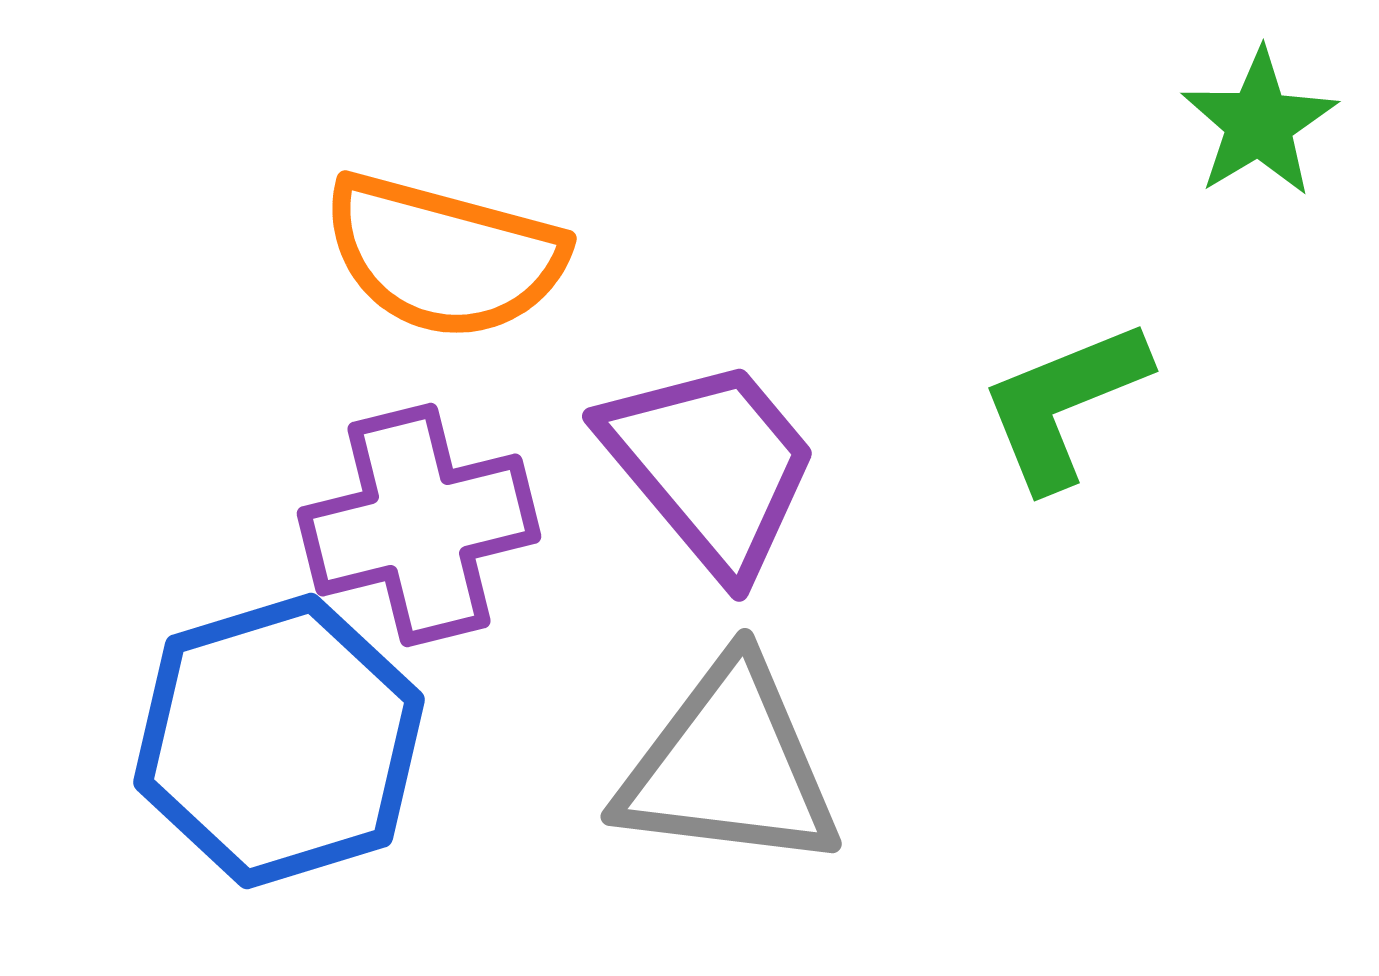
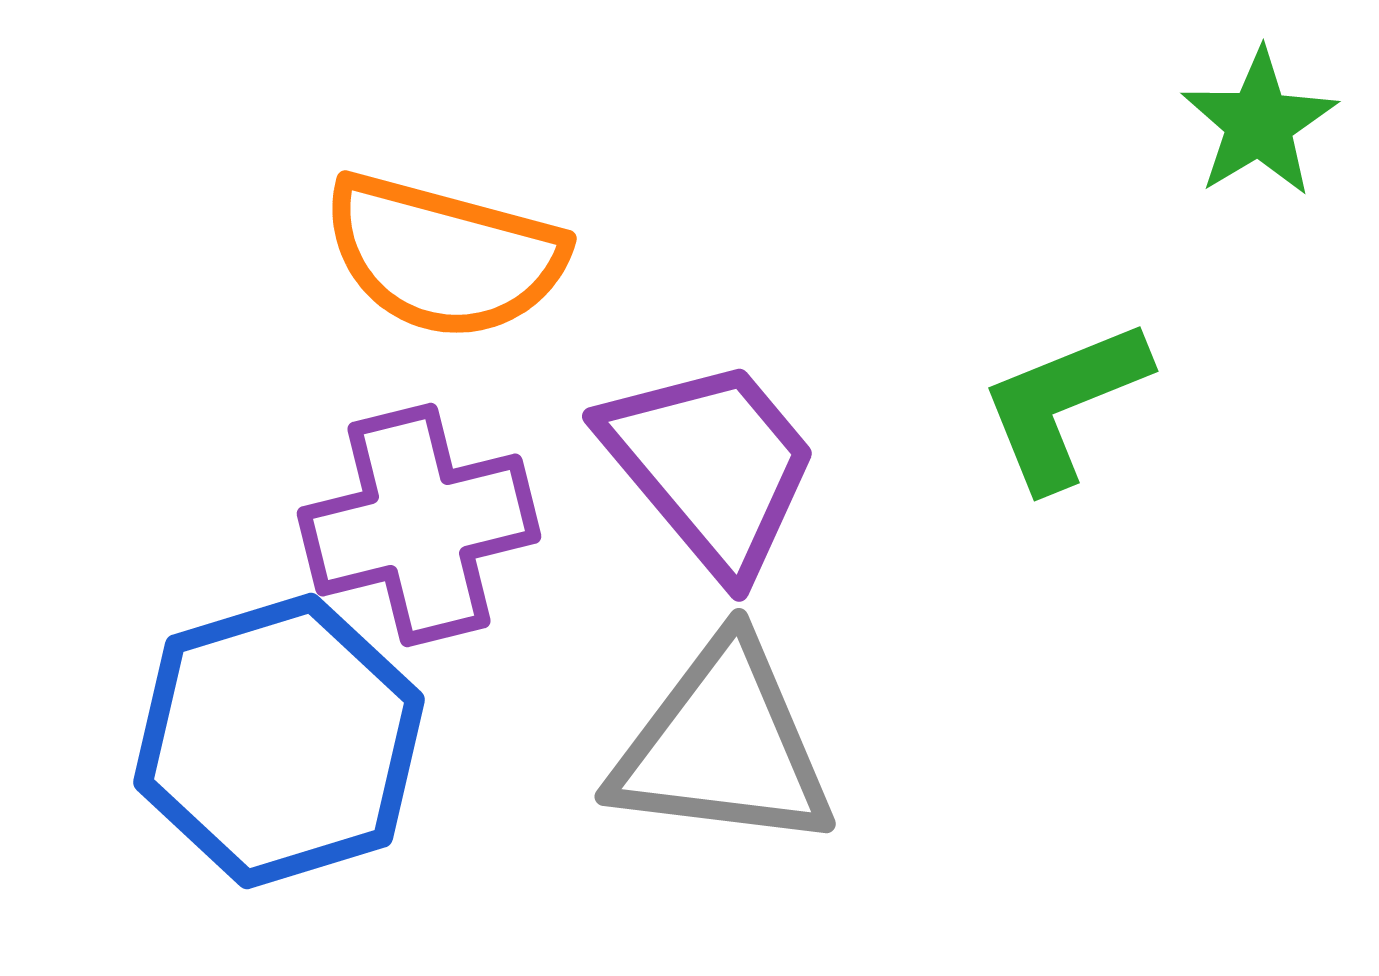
gray triangle: moved 6 px left, 20 px up
